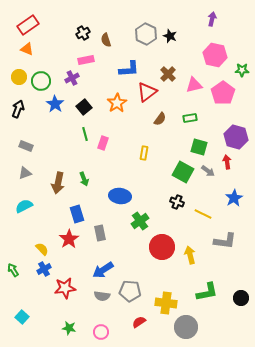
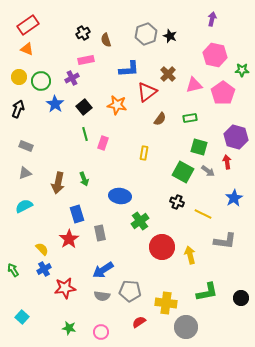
gray hexagon at (146, 34): rotated 15 degrees clockwise
orange star at (117, 103): moved 2 px down; rotated 30 degrees counterclockwise
